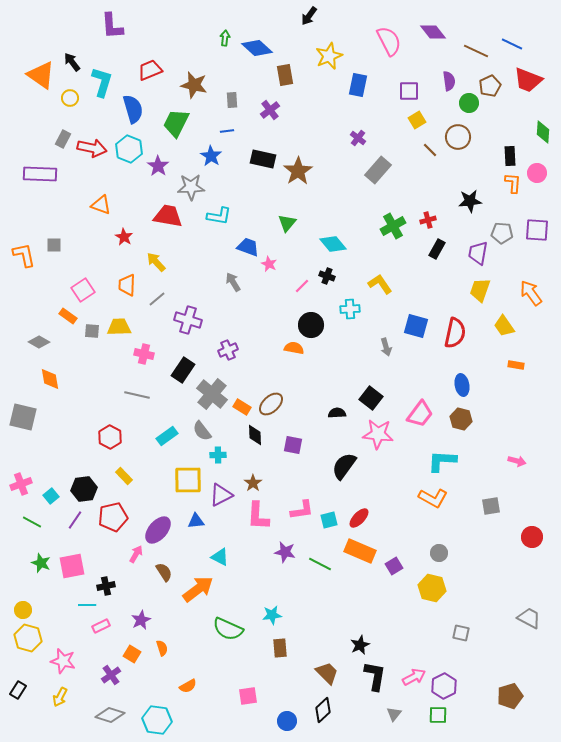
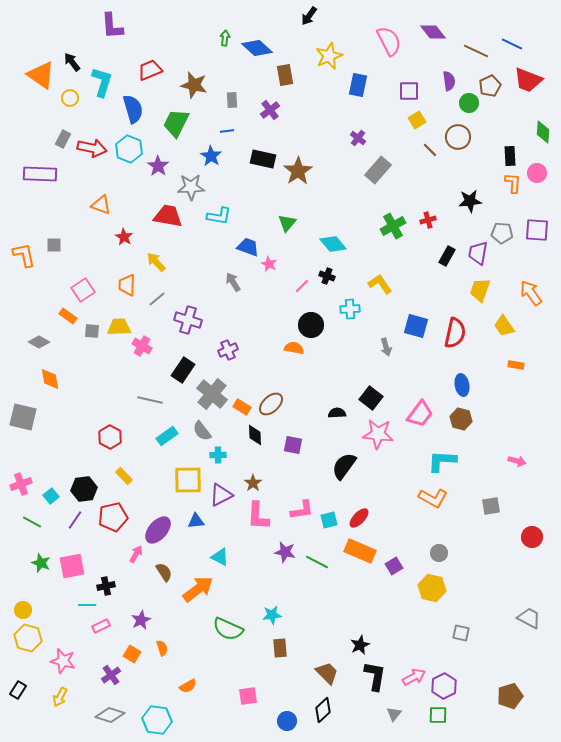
black rectangle at (437, 249): moved 10 px right, 7 px down
pink cross at (144, 354): moved 2 px left, 8 px up; rotated 18 degrees clockwise
gray line at (137, 395): moved 13 px right, 5 px down
green line at (320, 564): moved 3 px left, 2 px up
